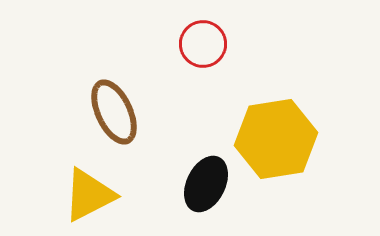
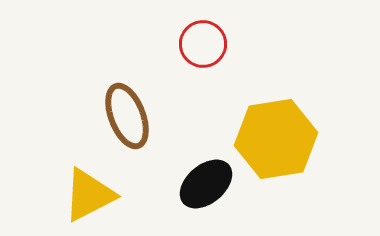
brown ellipse: moved 13 px right, 4 px down; rotated 4 degrees clockwise
black ellipse: rotated 24 degrees clockwise
